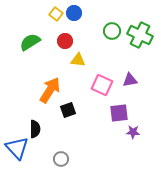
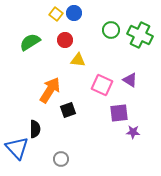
green circle: moved 1 px left, 1 px up
red circle: moved 1 px up
purple triangle: rotated 42 degrees clockwise
